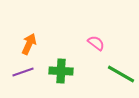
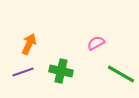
pink semicircle: rotated 66 degrees counterclockwise
green cross: rotated 10 degrees clockwise
